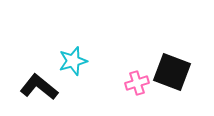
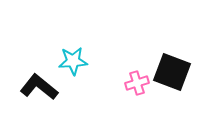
cyan star: rotated 12 degrees clockwise
